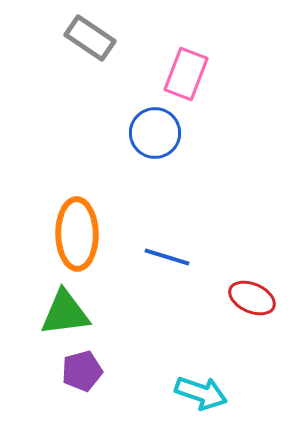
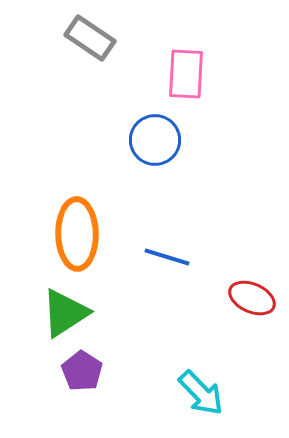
pink rectangle: rotated 18 degrees counterclockwise
blue circle: moved 7 px down
green triangle: rotated 26 degrees counterclockwise
purple pentagon: rotated 24 degrees counterclockwise
cyan arrow: rotated 27 degrees clockwise
